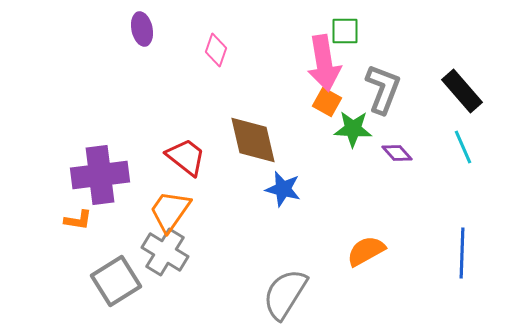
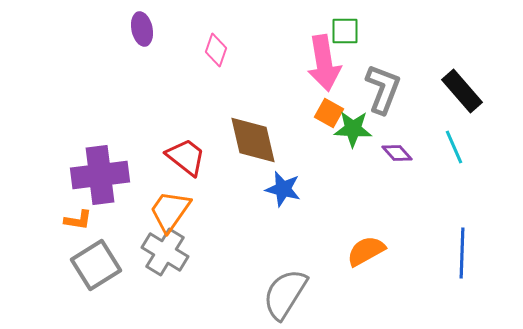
orange square: moved 2 px right, 11 px down
cyan line: moved 9 px left
gray square: moved 20 px left, 16 px up
